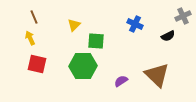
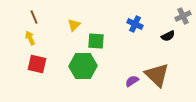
purple semicircle: moved 11 px right
